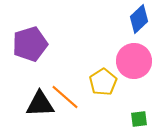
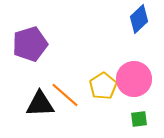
pink circle: moved 18 px down
yellow pentagon: moved 4 px down
orange line: moved 2 px up
